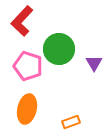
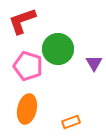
red L-shape: rotated 28 degrees clockwise
green circle: moved 1 px left
